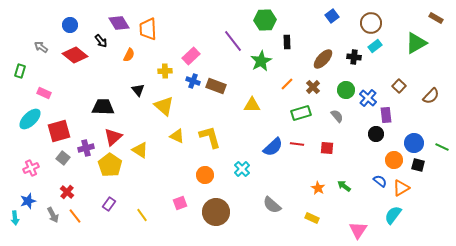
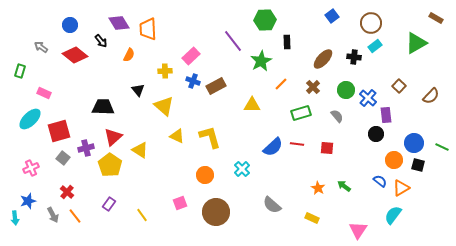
orange line at (287, 84): moved 6 px left
brown rectangle at (216, 86): rotated 48 degrees counterclockwise
